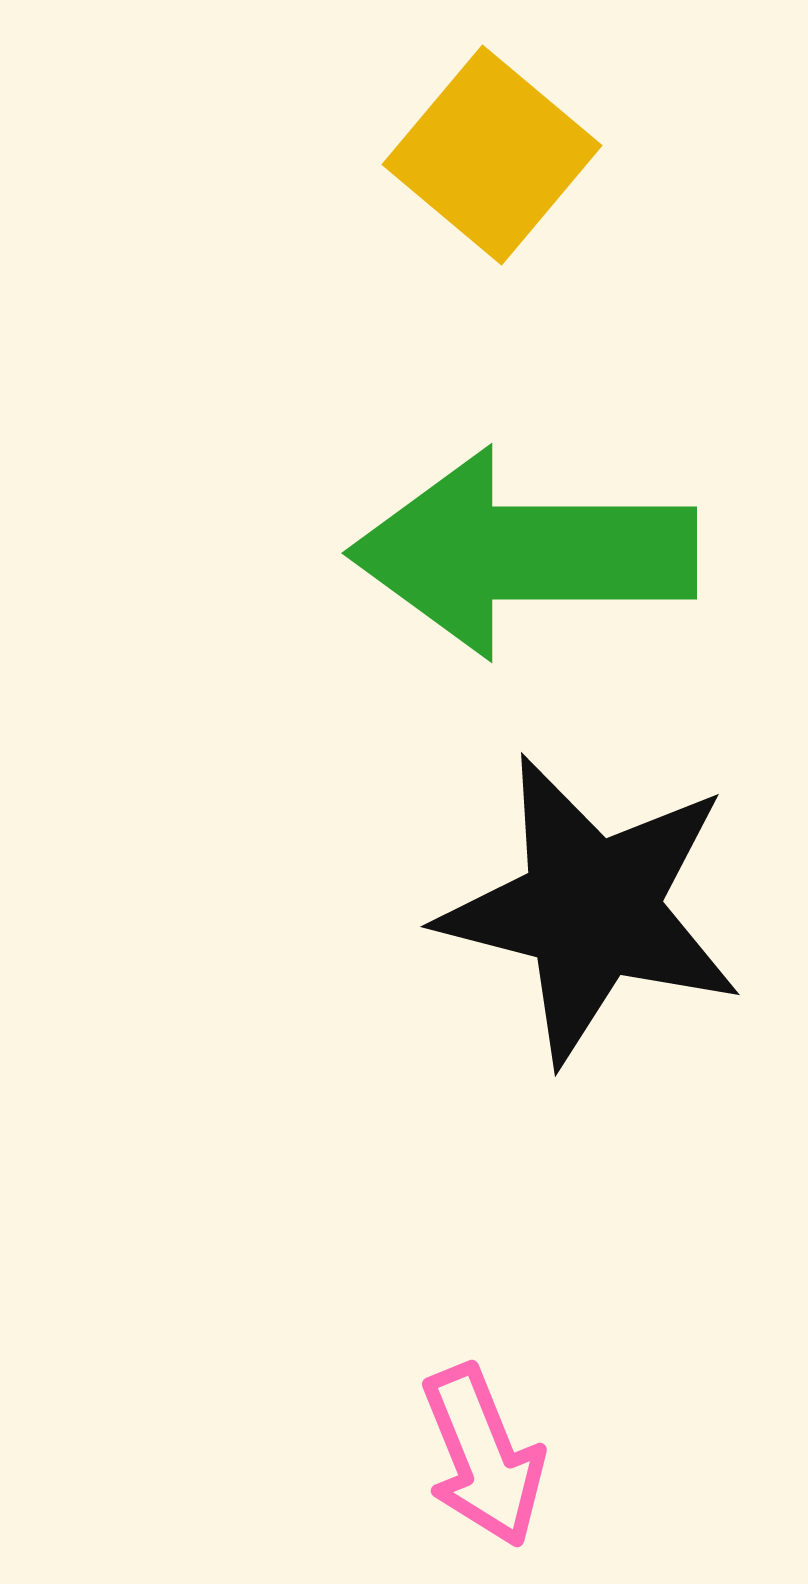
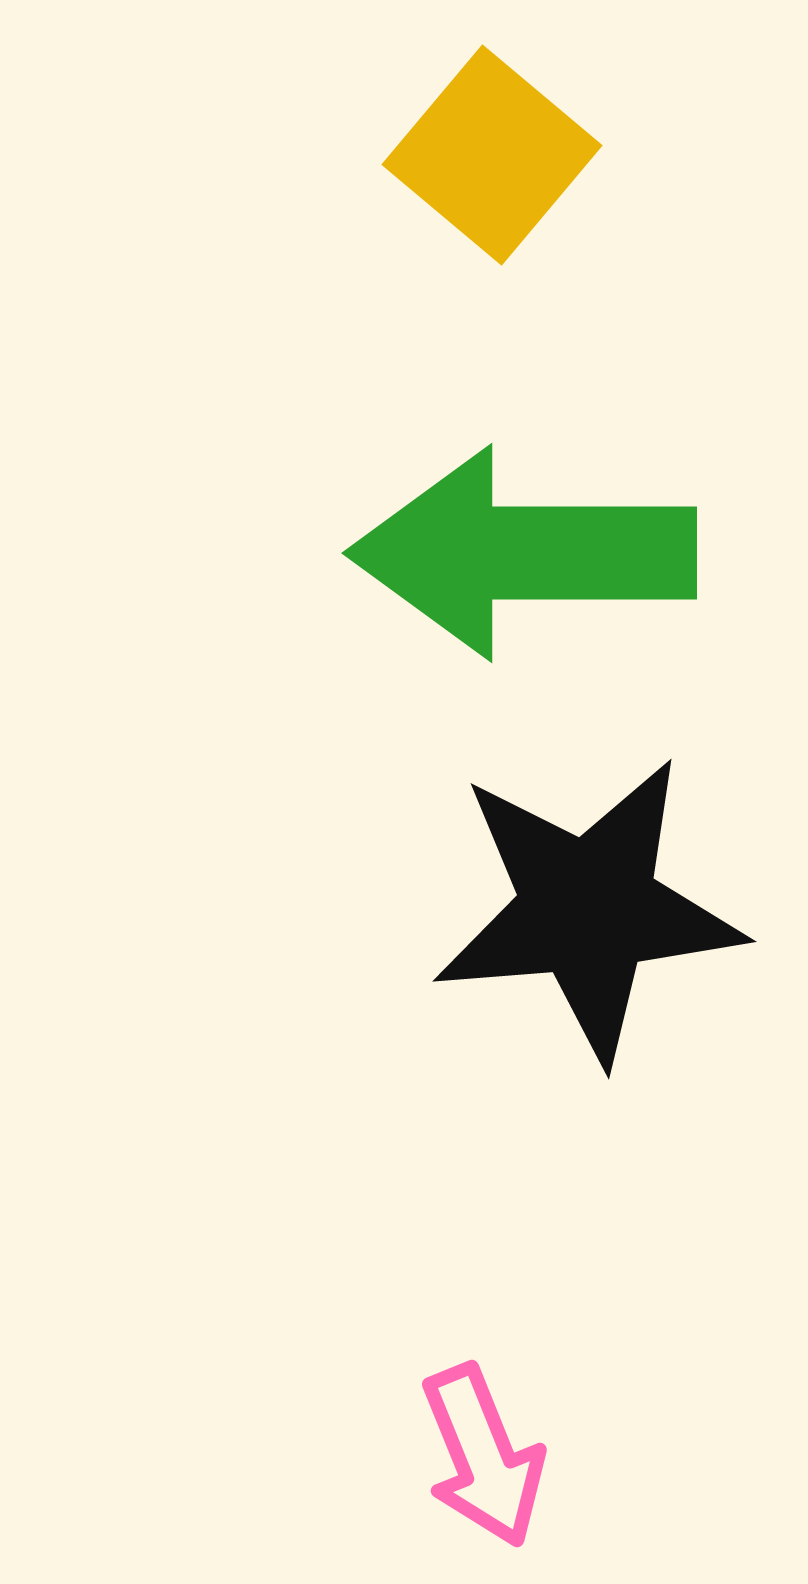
black star: moved 3 px left; rotated 19 degrees counterclockwise
